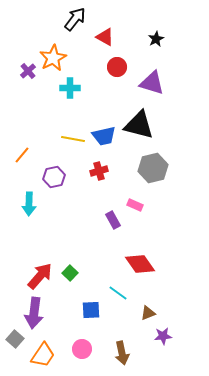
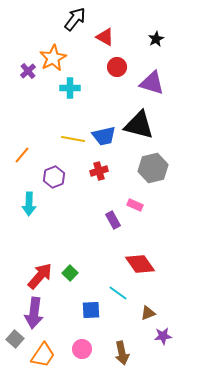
purple hexagon: rotated 10 degrees counterclockwise
